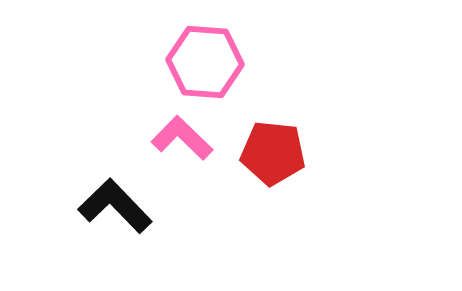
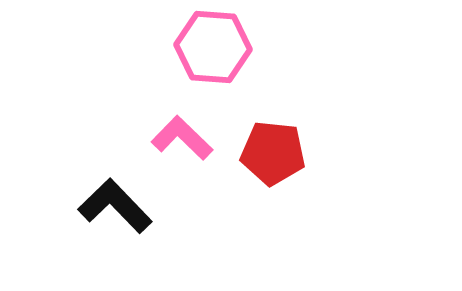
pink hexagon: moved 8 px right, 15 px up
